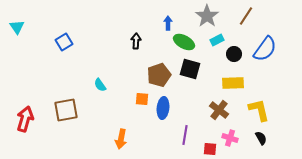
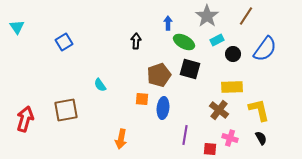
black circle: moved 1 px left
yellow rectangle: moved 1 px left, 4 px down
